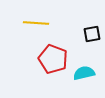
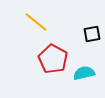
yellow line: moved 1 px up; rotated 35 degrees clockwise
red pentagon: rotated 8 degrees clockwise
